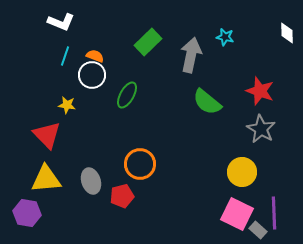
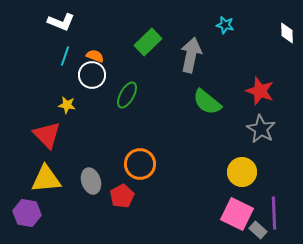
cyan star: moved 12 px up
red pentagon: rotated 15 degrees counterclockwise
